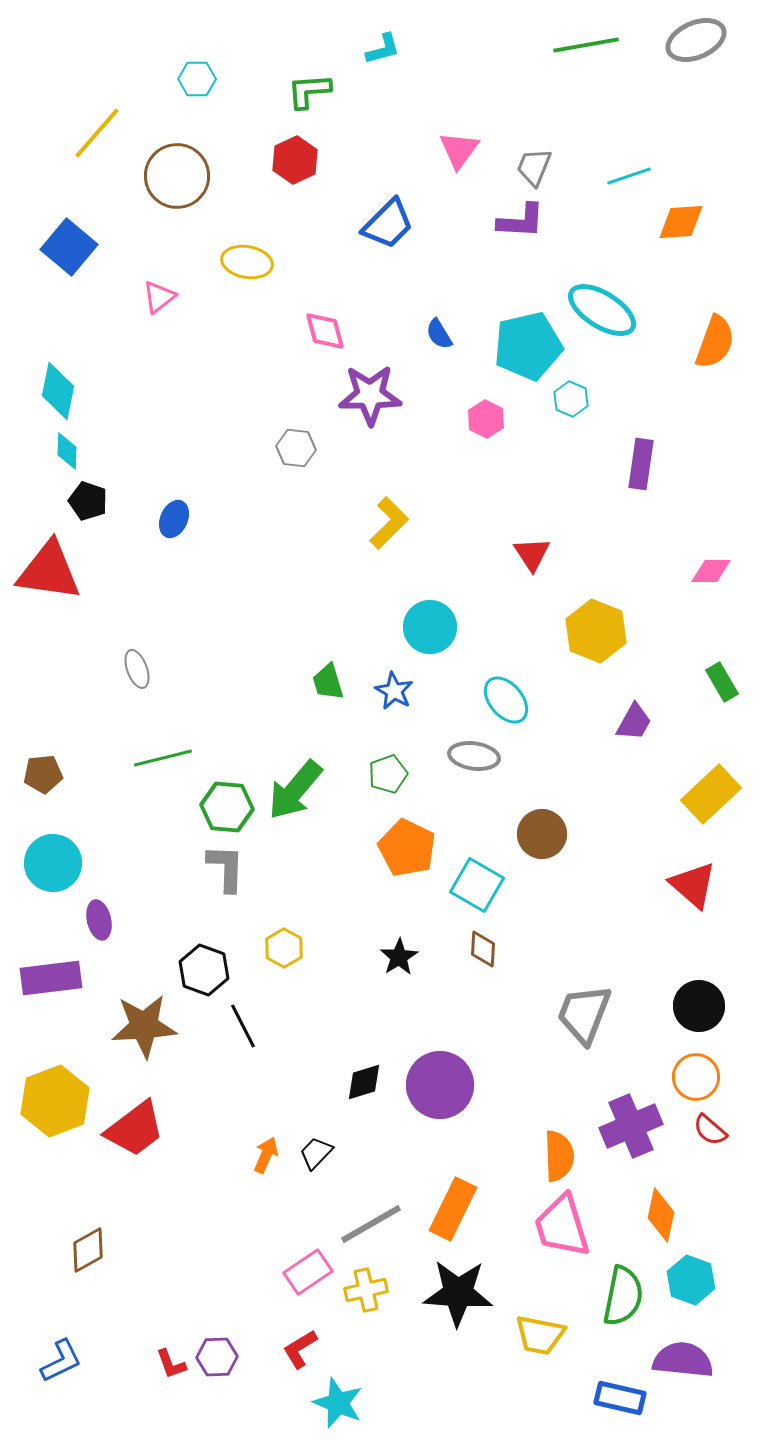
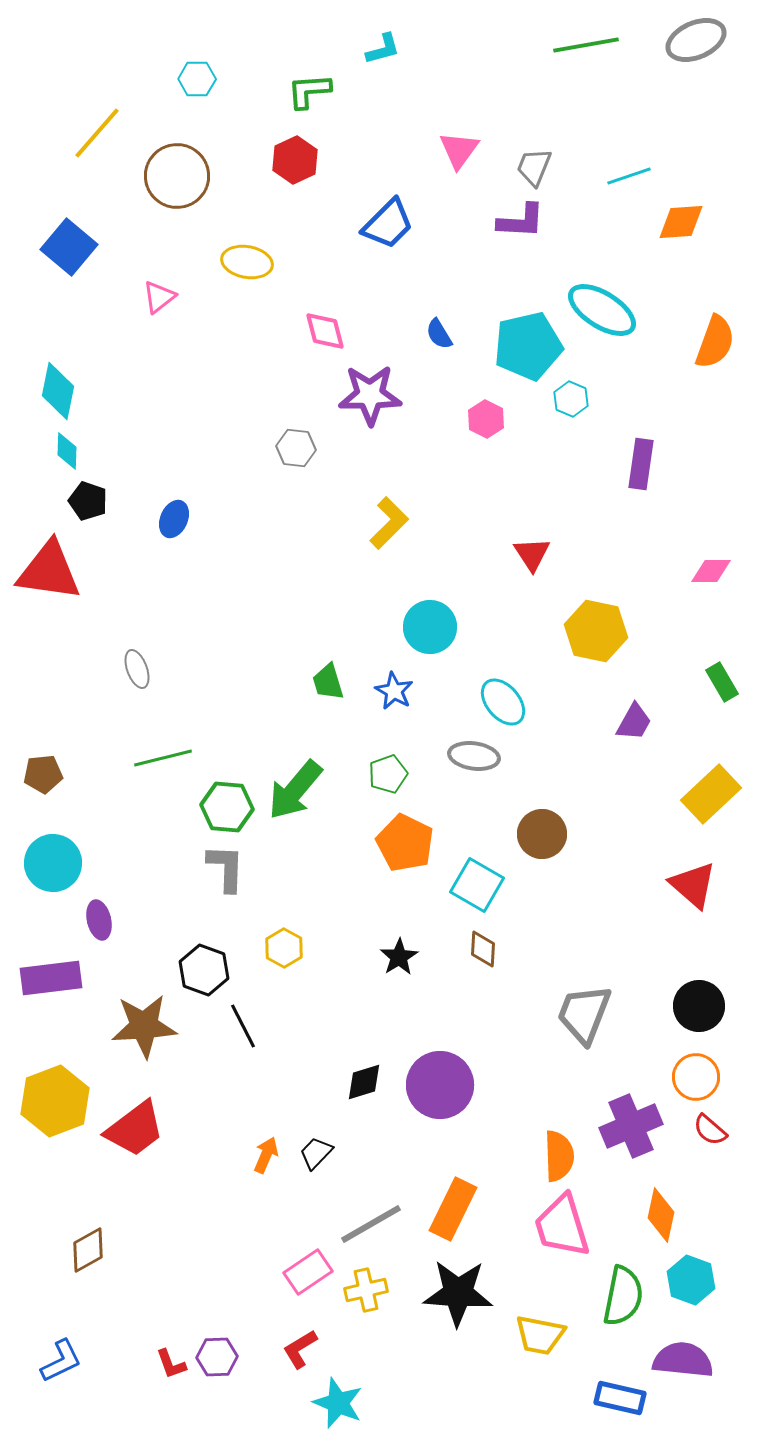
yellow hexagon at (596, 631): rotated 10 degrees counterclockwise
cyan ellipse at (506, 700): moved 3 px left, 2 px down
orange pentagon at (407, 848): moved 2 px left, 5 px up
